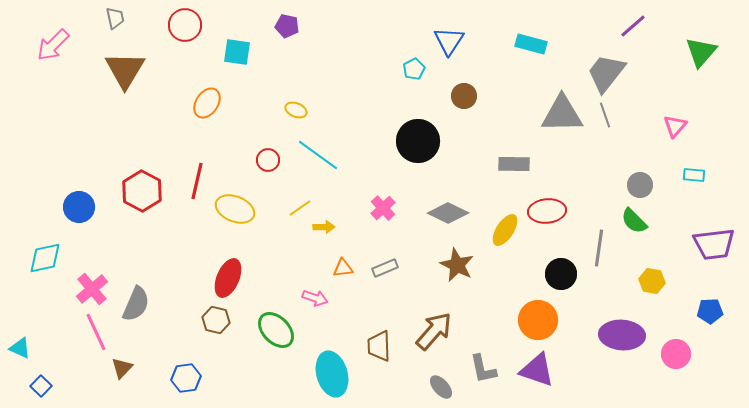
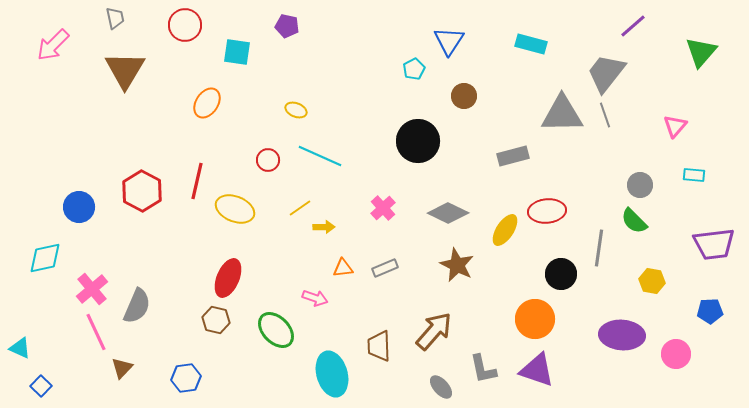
cyan line at (318, 155): moved 2 px right, 1 px down; rotated 12 degrees counterclockwise
gray rectangle at (514, 164): moved 1 px left, 8 px up; rotated 16 degrees counterclockwise
gray semicircle at (136, 304): moved 1 px right, 2 px down
orange circle at (538, 320): moved 3 px left, 1 px up
